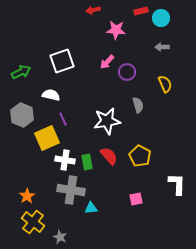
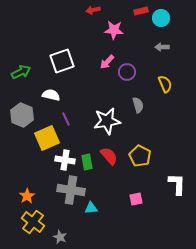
pink star: moved 2 px left
purple line: moved 3 px right
